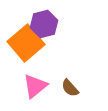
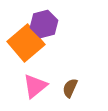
brown semicircle: rotated 66 degrees clockwise
